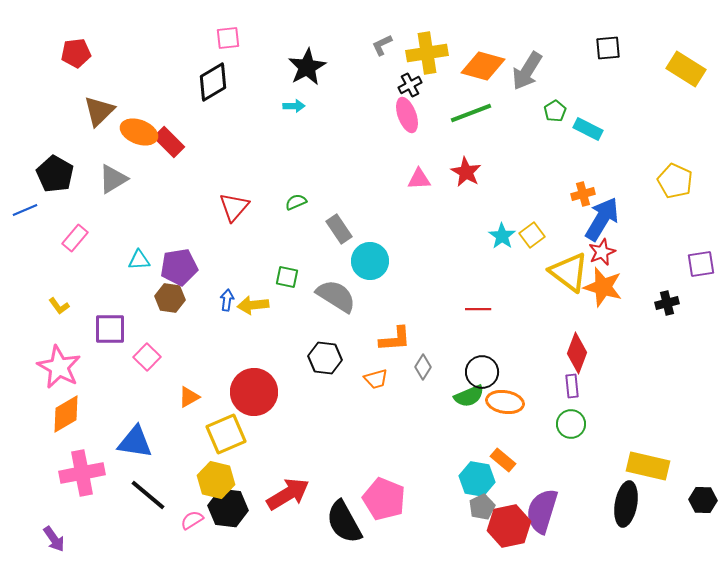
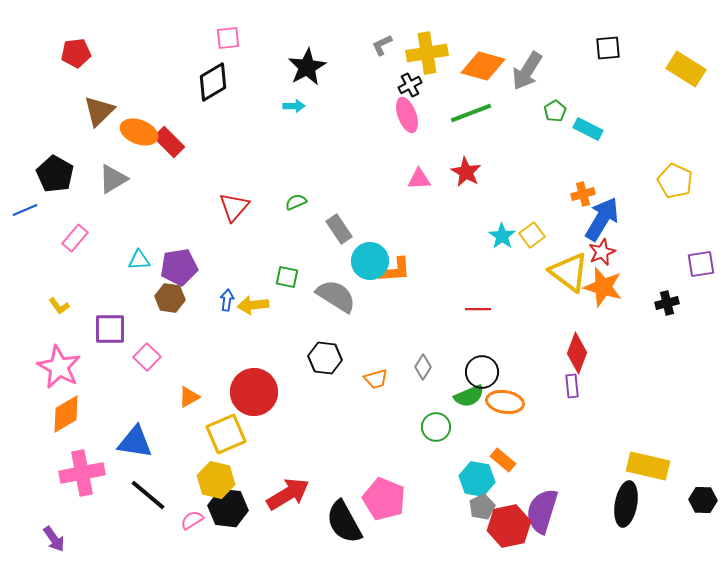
orange L-shape at (395, 339): moved 69 px up
green circle at (571, 424): moved 135 px left, 3 px down
